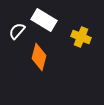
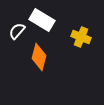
white rectangle: moved 2 px left
